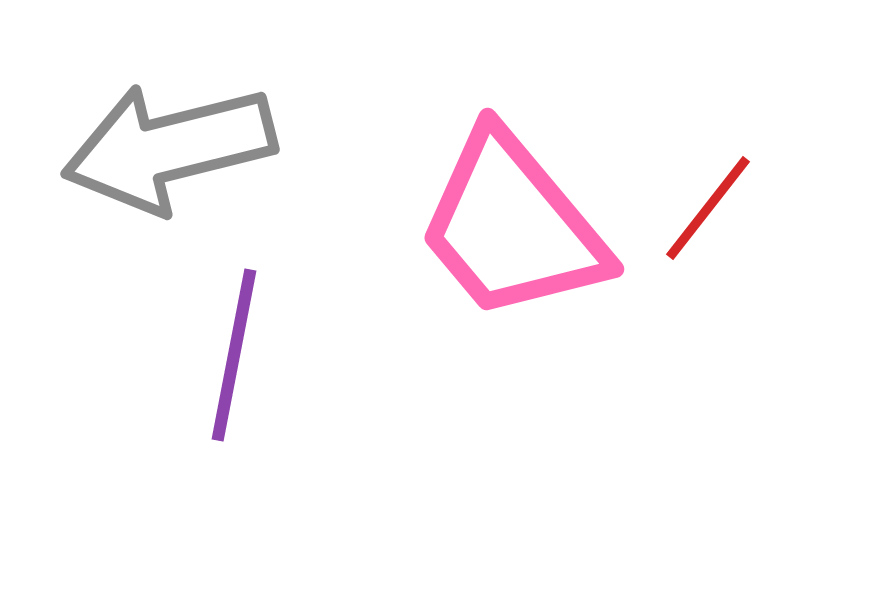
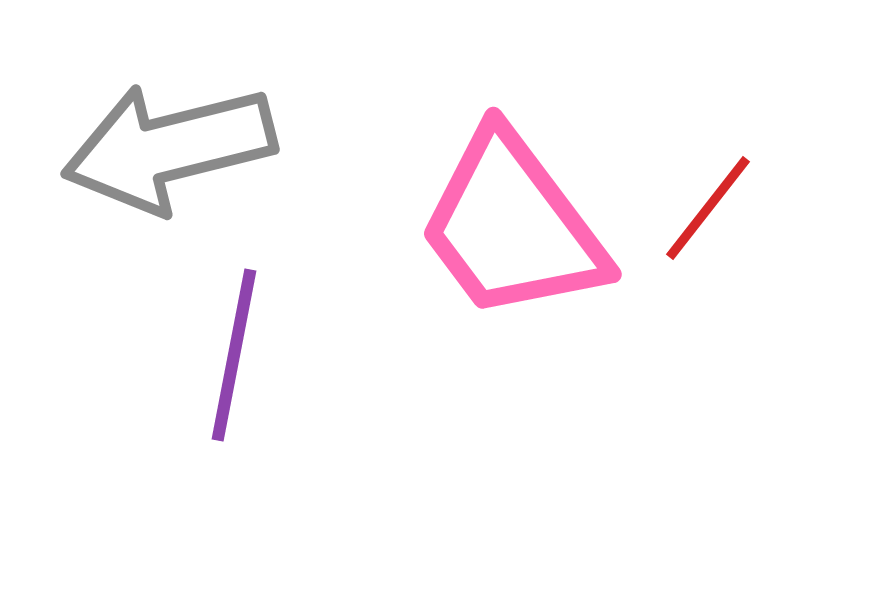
pink trapezoid: rotated 3 degrees clockwise
